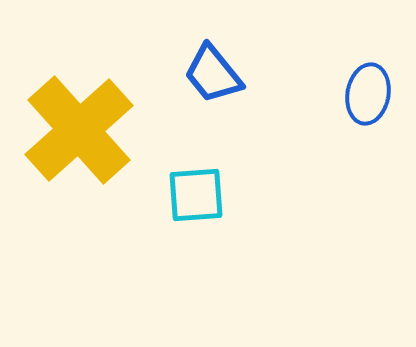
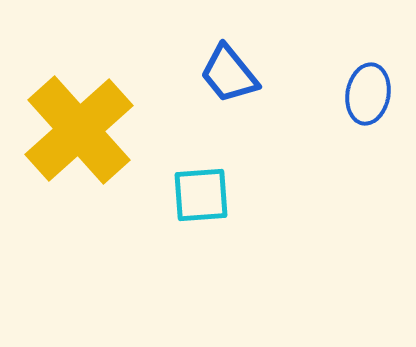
blue trapezoid: moved 16 px right
cyan square: moved 5 px right
